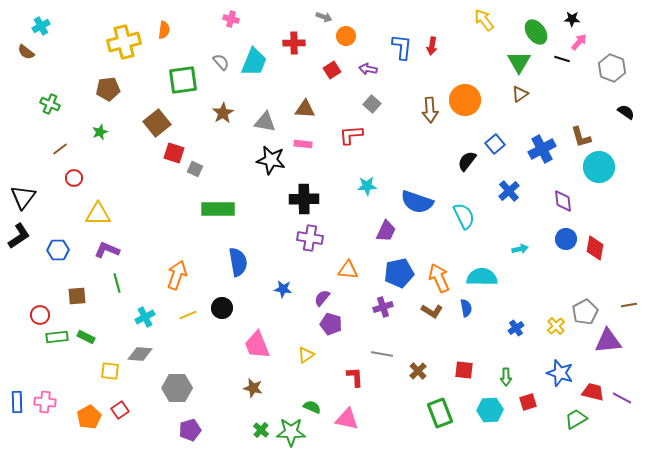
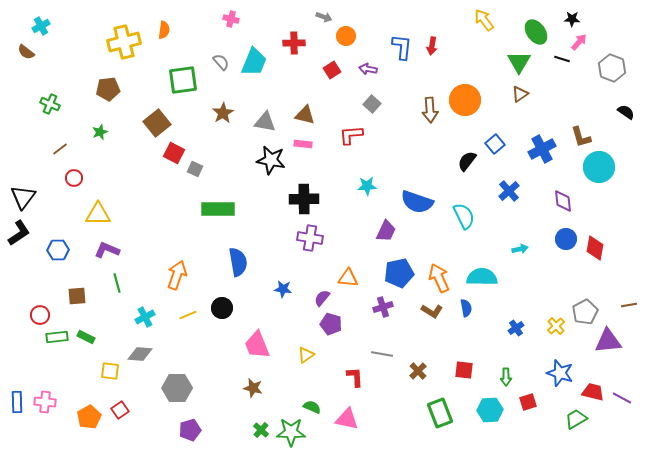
brown triangle at (305, 109): moved 6 px down; rotated 10 degrees clockwise
red square at (174, 153): rotated 10 degrees clockwise
black L-shape at (19, 236): moved 3 px up
orange triangle at (348, 270): moved 8 px down
